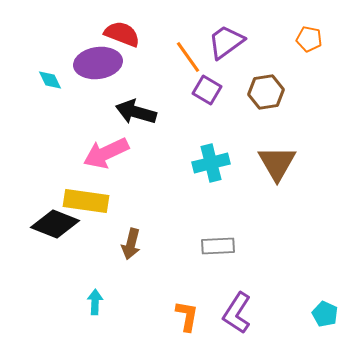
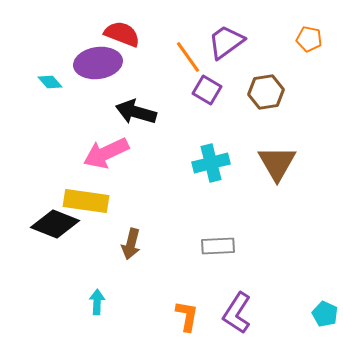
cyan diamond: moved 2 px down; rotated 15 degrees counterclockwise
cyan arrow: moved 2 px right
